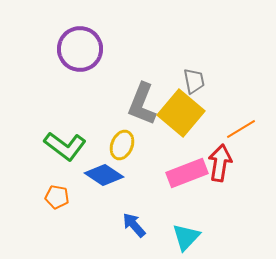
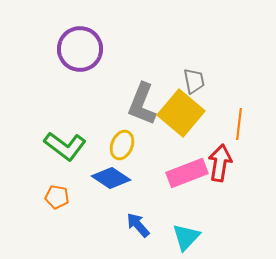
orange line: moved 2 px left, 5 px up; rotated 52 degrees counterclockwise
blue diamond: moved 7 px right, 3 px down
blue arrow: moved 4 px right
